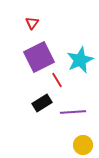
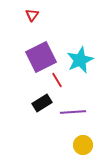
red triangle: moved 8 px up
purple square: moved 2 px right
